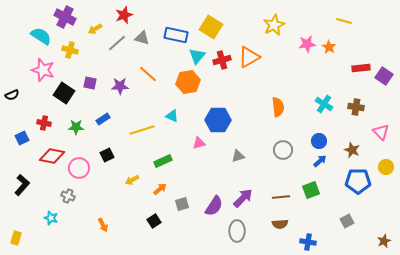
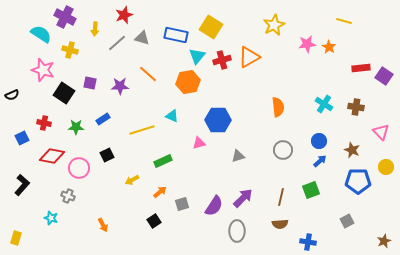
yellow arrow at (95, 29): rotated 56 degrees counterclockwise
cyan semicircle at (41, 36): moved 2 px up
orange arrow at (160, 189): moved 3 px down
brown line at (281, 197): rotated 72 degrees counterclockwise
